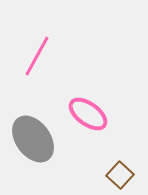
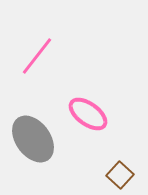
pink line: rotated 9 degrees clockwise
